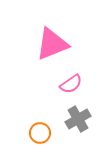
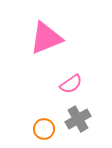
pink triangle: moved 6 px left, 6 px up
orange circle: moved 4 px right, 4 px up
